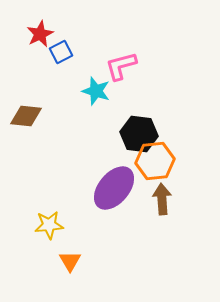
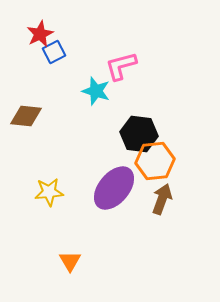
blue square: moved 7 px left
brown arrow: rotated 24 degrees clockwise
yellow star: moved 33 px up
